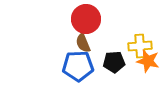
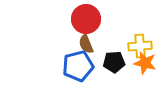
brown semicircle: moved 3 px right, 1 px down
orange star: moved 3 px left, 2 px down
blue pentagon: rotated 12 degrees counterclockwise
